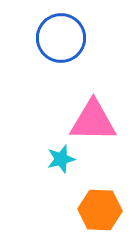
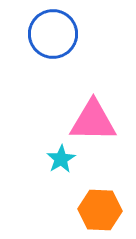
blue circle: moved 8 px left, 4 px up
cyan star: rotated 16 degrees counterclockwise
